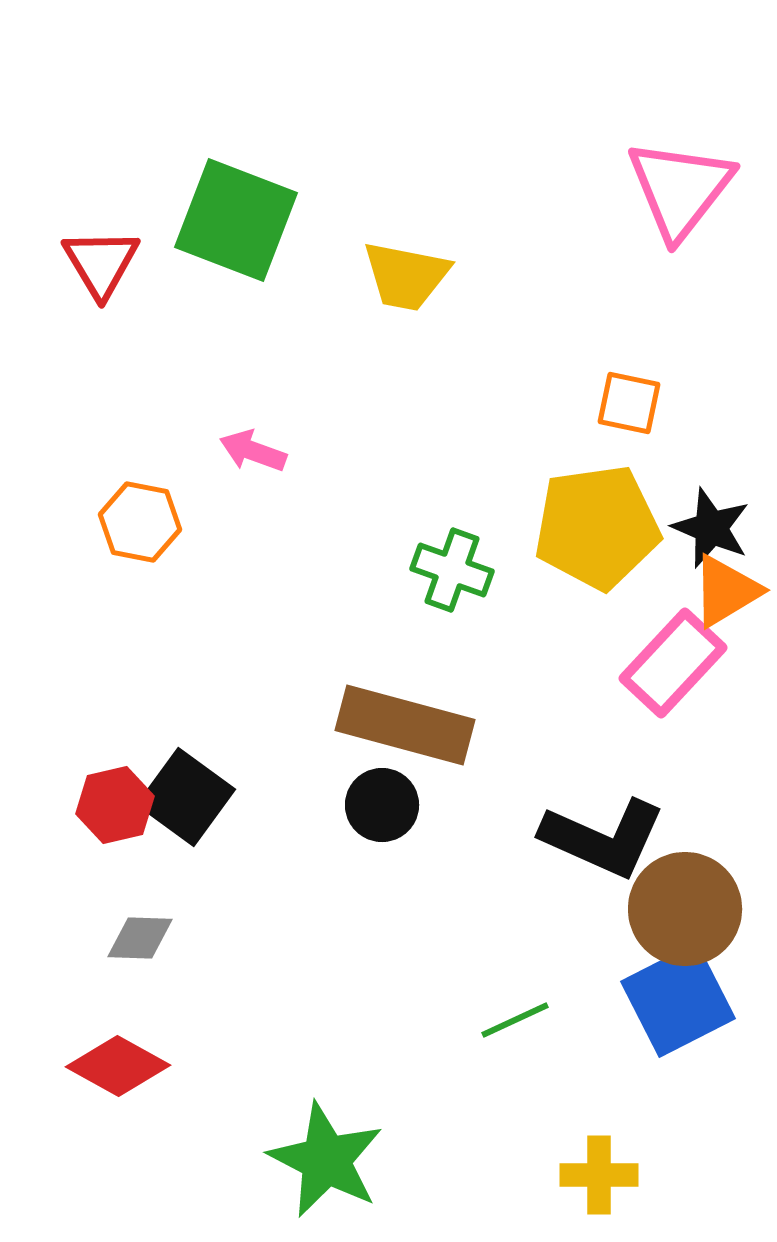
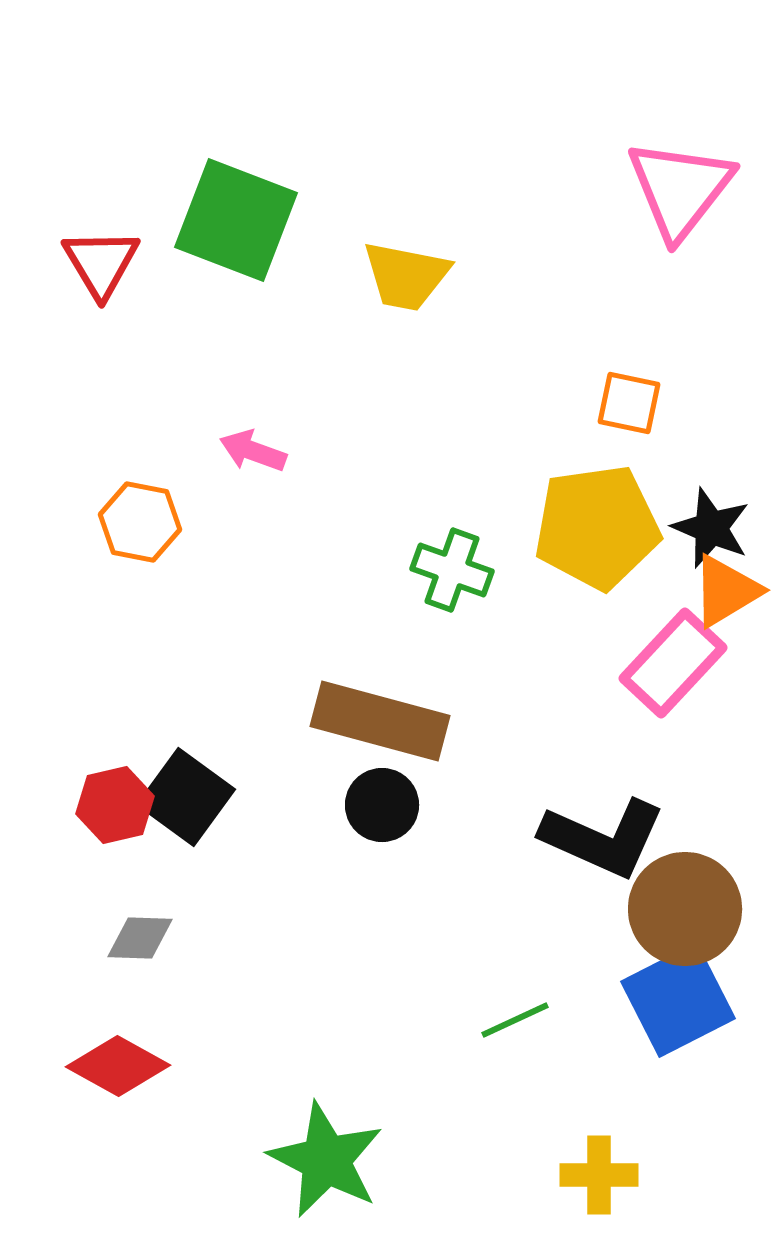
brown rectangle: moved 25 px left, 4 px up
